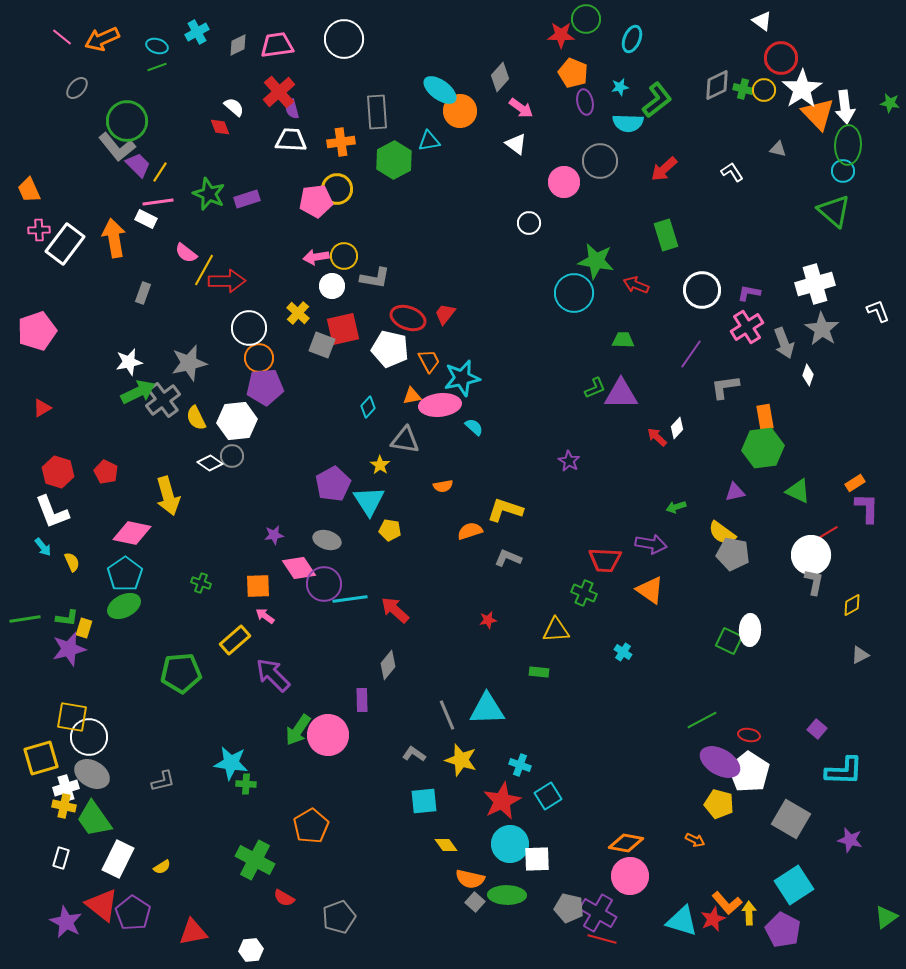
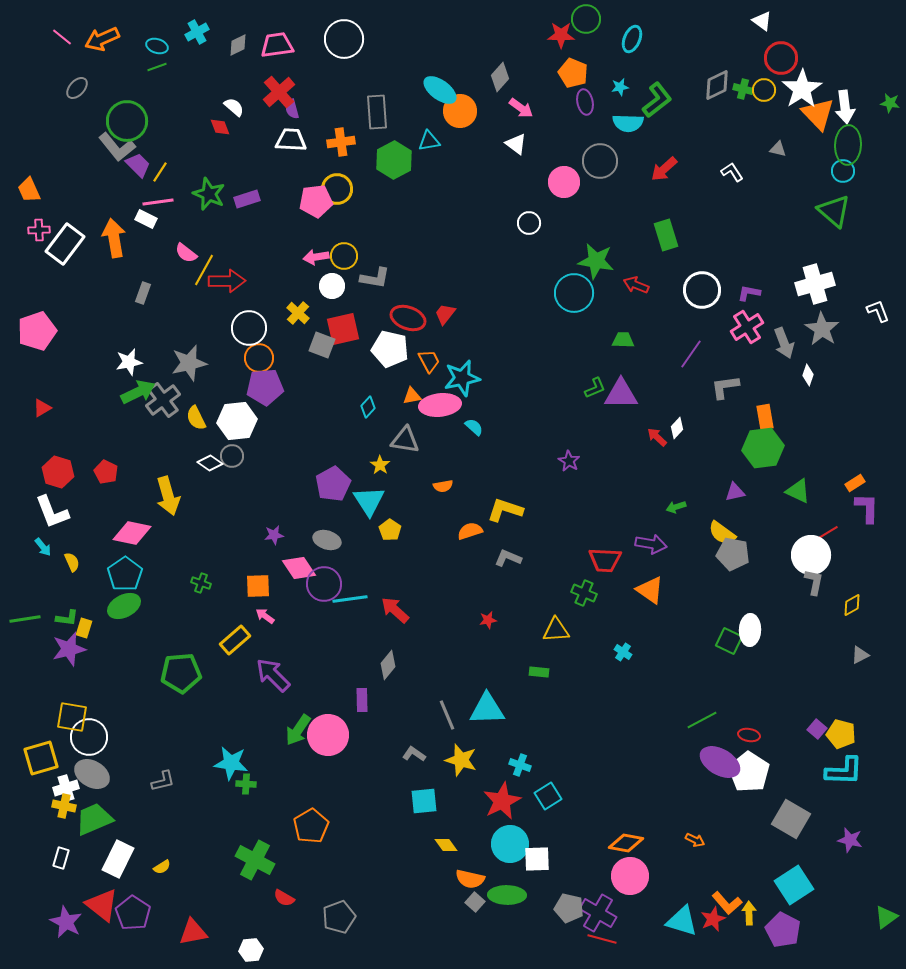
yellow pentagon at (390, 530): rotated 25 degrees clockwise
yellow pentagon at (719, 804): moved 122 px right, 70 px up
green trapezoid at (94, 819): rotated 102 degrees clockwise
